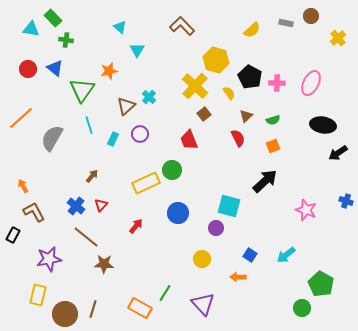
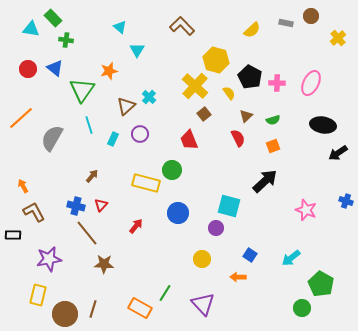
yellow rectangle at (146, 183): rotated 40 degrees clockwise
blue cross at (76, 206): rotated 24 degrees counterclockwise
black rectangle at (13, 235): rotated 63 degrees clockwise
brown line at (86, 237): moved 1 px right, 4 px up; rotated 12 degrees clockwise
cyan arrow at (286, 255): moved 5 px right, 3 px down
